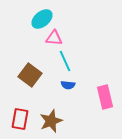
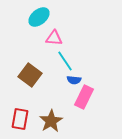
cyan ellipse: moved 3 px left, 2 px up
cyan line: rotated 10 degrees counterclockwise
blue semicircle: moved 6 px right, 5 px up
pink rectangle: moved 21 px left; rotated 40 degrees clockwise
brown star: rotated 10 degrees counterclockwise
